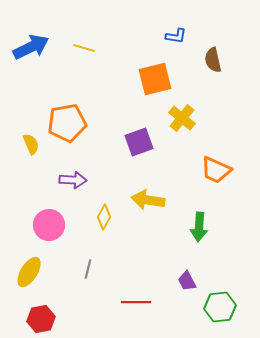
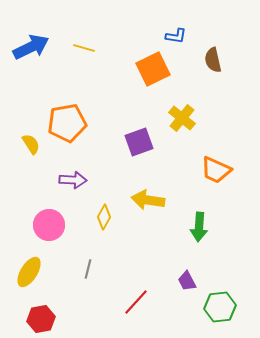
orange square: moved 2 px left, 10 px up; rotated 12 degrees counterclockwise
yellow semicircle: rotated 10 degrees counterclockwise
red line: rotated 48 degrees counterclockwise
